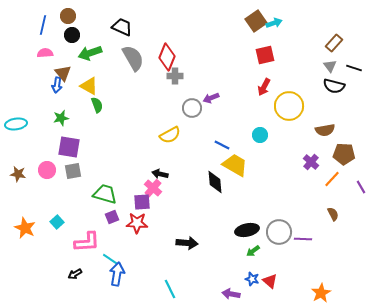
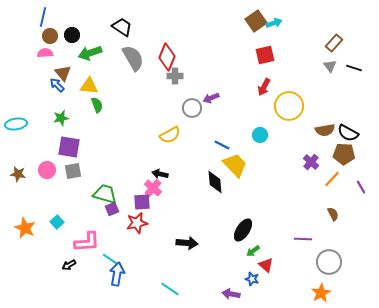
brown circle at (68, 16): moved 18 px left, 20 px down
blue line at (43, 25): moved 8 px up
black trapezoid at (122, 27): rotated 10 degrees clockwise
blue arrow at (57, 85): rotated 126 degrees clockwise
yellow triangle at (89, 86): rotated 24 degrees counterclockwise
black semicircle at (334, 86): moved 14 px right, 47 px down; rotated 15 degrees clockwise
yellow trapezoid at (235, 165): rotated 16 degrees clockwise
purple square at (112, 217): moved 8 px up
red star at (137, 223): rotated 15 degrees counterclockwise
black ellipse at (247, 230): moved 4 px left; rotated 45 degrees counterclockwise
gray circle at (279, 232): moved 50 px right, 30 px down
black arrow at (75, 274): moved 6 px left, 9 px up
red triangle at (270, 281): moved 4 px left, 16 px up
cyan line at (170, 289): rotated 30 degrees counterclockwise
